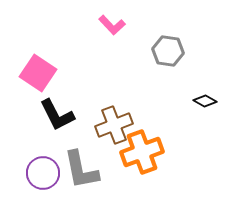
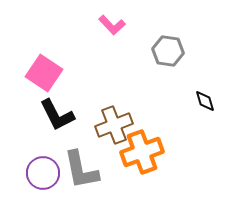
pink square: moved 6 px right
black diamond: rotated 45 degrees clockwise
